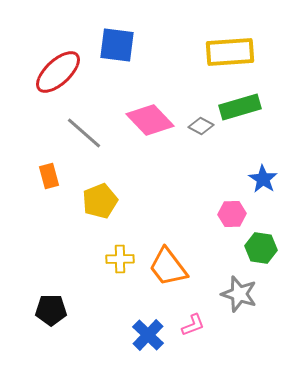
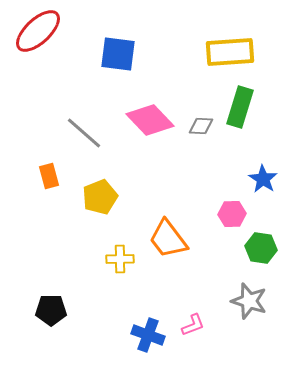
blue square: moved 1 px right, 9 px down
red ellipse: moved 20 px left, 41 px up
green rectangle: rotated 57 degrees counterclockwise
gray diamond: rotated 25 degrees counterclockwise
yellow pentagon: moved 4 px up
orange trapezoid: moved 28 px up
gray star: moved 10 px right, 7 px down
blue cross: rotated 24 degrees counterclockwise
